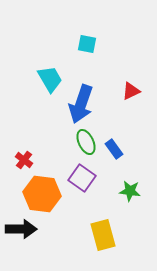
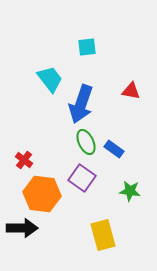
cyan square: moved 3 px down; rotated 18 degrees counterclockwise
cyan trapezoid: rotated 8 degrees counterclockwise
red triangle: rotated 36 degrees clockwise
blue rectangle: rotated 18 degrees counterclockwise
black arrow: moved 1 px right, 1 px up
